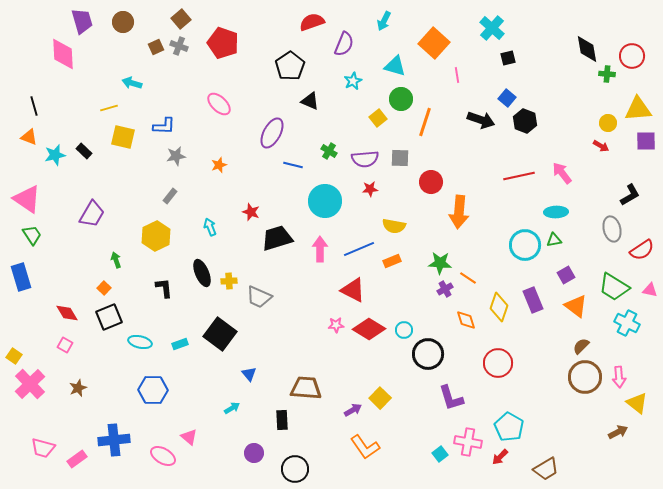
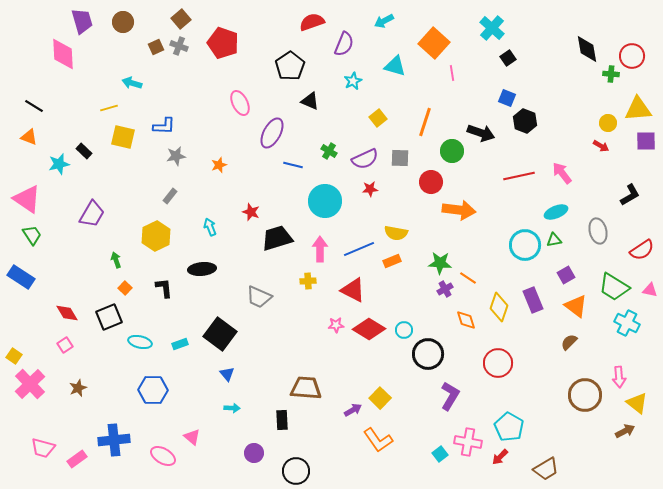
cyan arrow at (384, 21): rotated 36 degrees clockwise
black square at (508, 58): rotated 21 degrees counterclockwise
green cross at (607, 74): moved 4 px right
pink line at (457, 75): moved 5 px left, 2 px up
blue square at (507, 98): rotated 18 degrees counterclockwise
green circle at (401, 99): moved 51 px right, 52 px down
pink ellipse at (219, 104): moved 21 px right, 1 px up; rotated 20 degrees clockwise
black line at (34, 106): rotated 42 degrees counterclockwise
black arrow at (481, 120): moved 13 px down
cyan star at (55, 155): moved 4 px right, 9 px down
purple semicircle at (365, 159): rotated 20 degrees counterclockwise
orange arrow at (459, 212): moved 2 px up; rotated 88 degrees counterclockwise
cyan ellipse at (556, 212): rotated 20 degrees counterclockwise
yellow semicircle at (394, 226): moved 2 px right, 7 px down
gray ellipse at (612, 229): moved 14 px left, 2 px down
black ellipse at (202, 273): moved 4 px up; rotated 72 degrees counterclockwise
blue rectangle at (21, 277): rotated 40 degrees counterclockwise
yellow cross at (229, 281): moved 79 px right
orange square at (104, 288): moved 21 px right
pink square at (65, 345): rotated 28 degrees clockwise
brown semicircle at (581, 346): moved 12 px left, 4 px up
blue triangle at (249, 374): moved 22 px left
brown circle at (585, 377): moved 18 px down
purple L-shape at (451, 398): moved 1 px left, 2 px up; rotated 132 degrees counterclockwise
cyan arrow at (232, 408): rotated 35 degrees clockwise
brown arrow at (618, 432): moved 7 px right, 1 px up
pink triangle at (189, 437): moved 3 px right
orange L-shape at (365, 447): moved 13 px right, 7 px up
black circle at (295, 469): moved 1 px right, 2 px down
